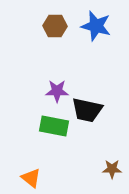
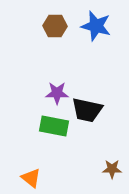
purple star: moved 2 px down
